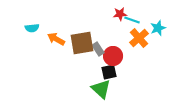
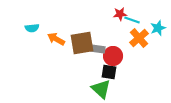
gray rectangle: rotated 48 degrees counterclockwise
black square: rotated 21 degrees clockwise
